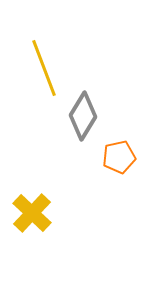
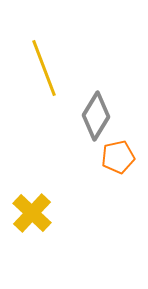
gray diamond: moved 13 px right
orange pentagon: moved 1 px left
